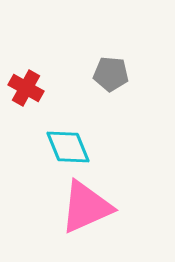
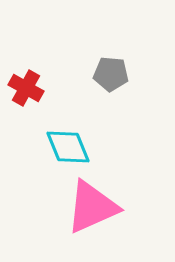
pink triangle: moved 6 px right
